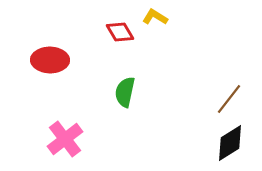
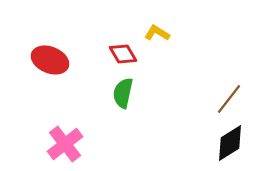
yellow L-shape: moved 2 px right, 16 px down
red diamond: moved 3 px right, 22 px down
red ellipse: rotated 21 degrees clockwise
green semicircle: moved 2 px left, 1 px down
pink cross: moved 5 px down
